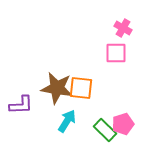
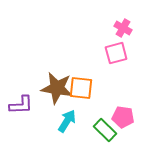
pink square: rotated 15 degrees counterclockwise
pink pentagon: moved 7 px up; rotated 25 degrees clockwise
